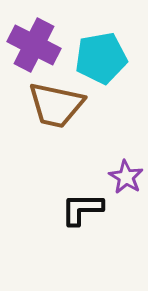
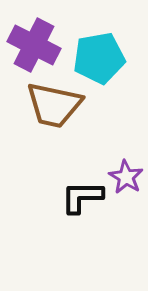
cyan pentagon: moved 2 px left
brown trapezoid: moved 2 px left
black L-shape: moved 12 px up
